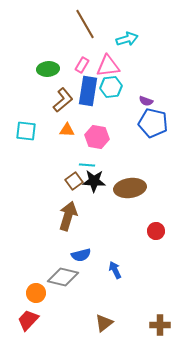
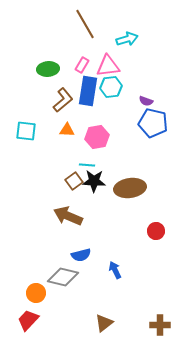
pink hexagon: rotated 20 degrees counterclockwise
brown arrow: rotated 84 degrees counterclockwise
